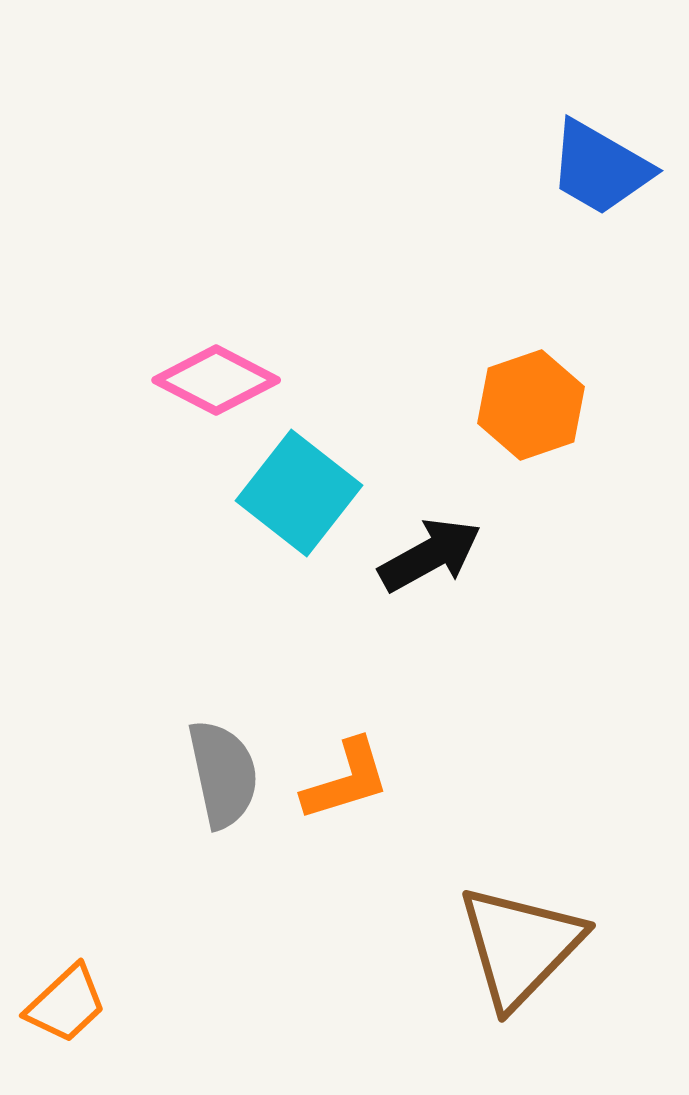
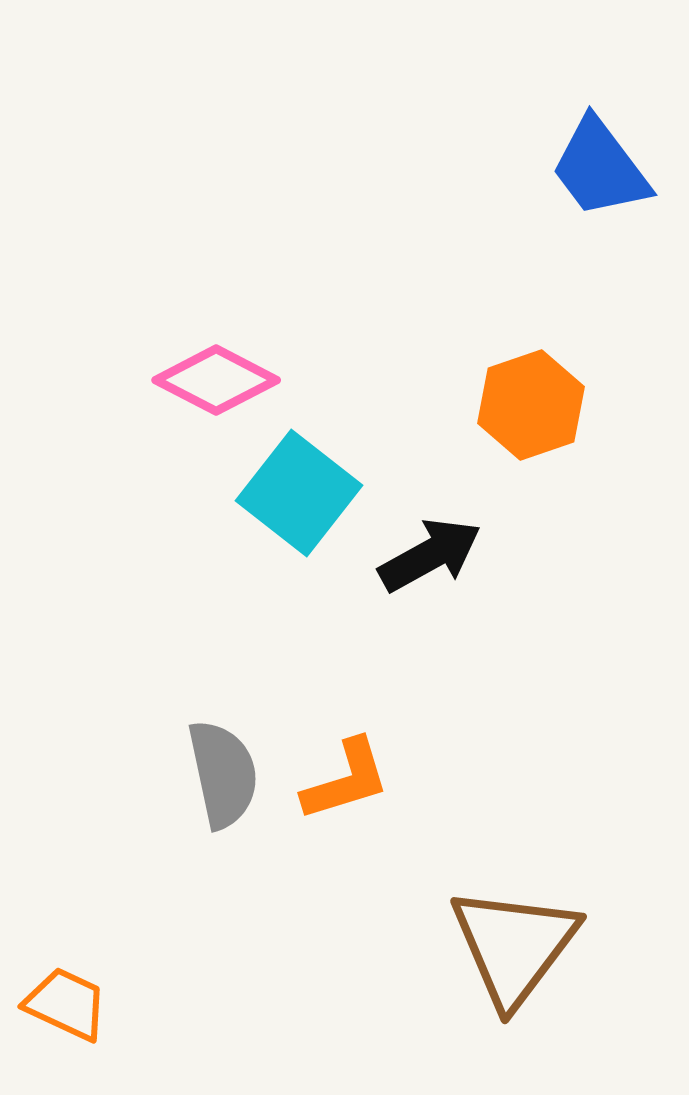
blue trapezoid: rotated 23 degrees clockwise
brown triangle: moved 6 px left; rotated 7 degrees counterclockwise
orange trapezoid: rotated 112 degrees counterclockwise
